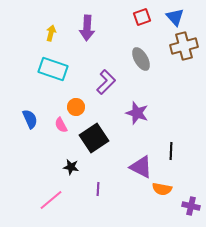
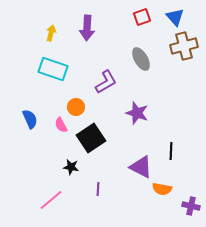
purple L-shape: rotated 15 degrees clockwise
black square: moved 3 px left
